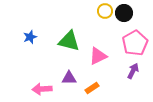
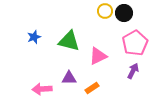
blue star: moved 4 px right
